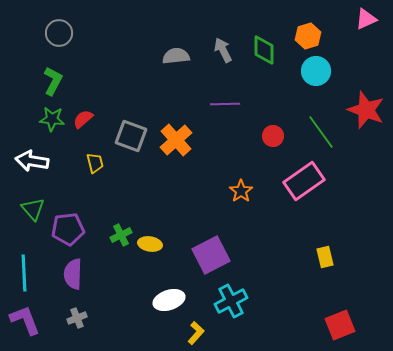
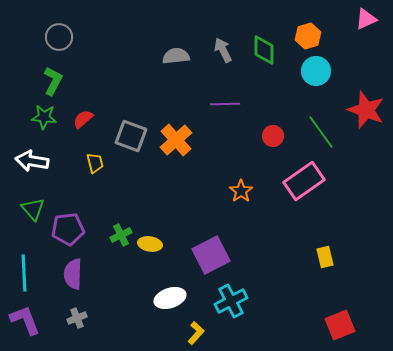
gray circle: moved 4 px down
green star: moved 8 px left, 2 px up
white ellipse: moved 1 px right, 2 px up
